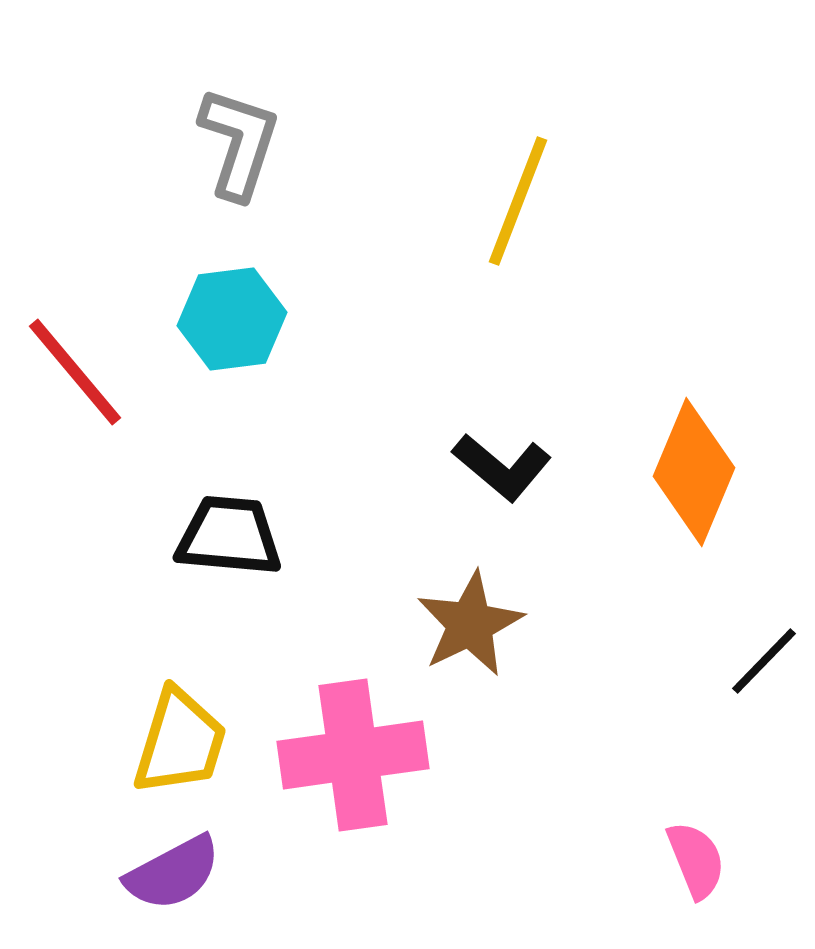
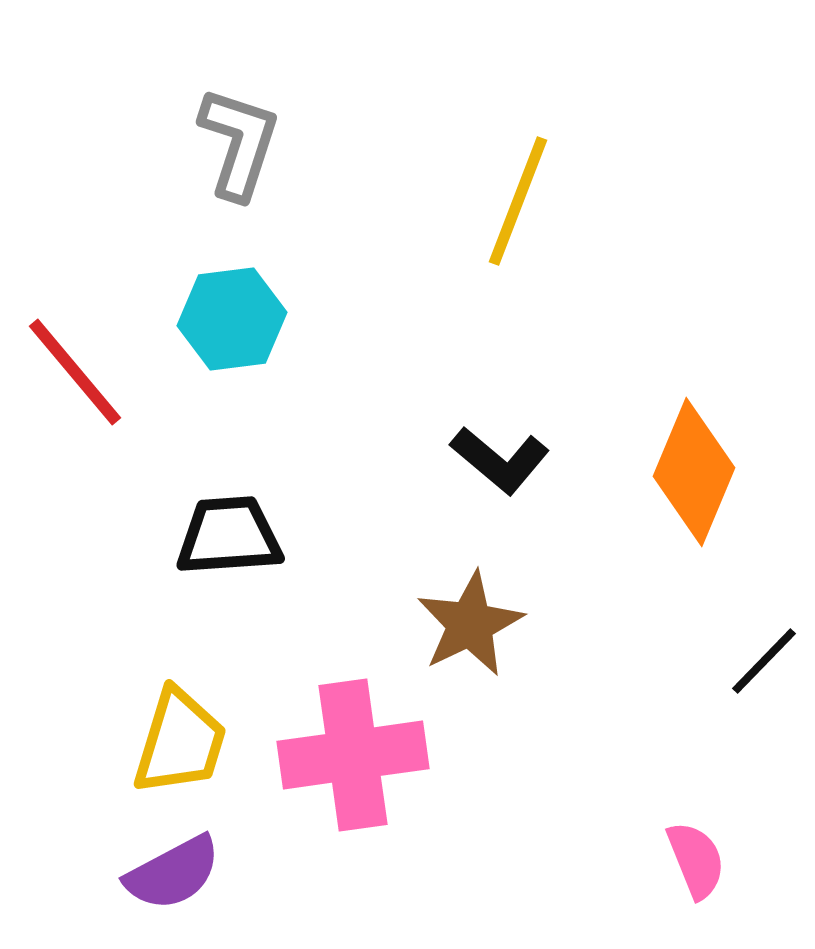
black L-shape: moved 2 px left, 7 px up
black trapezoid: rotated 9 degrees counterclockwise
